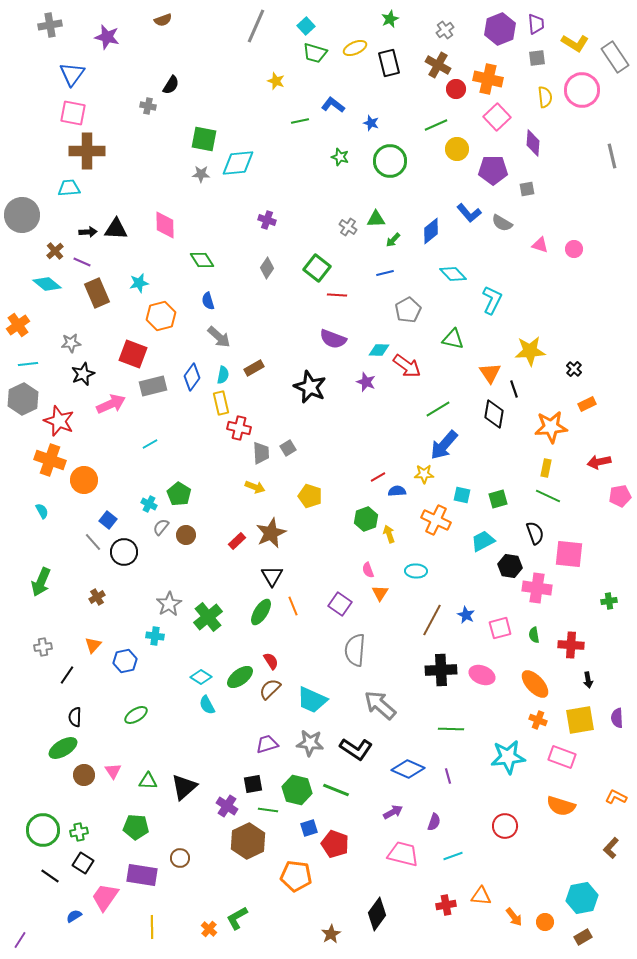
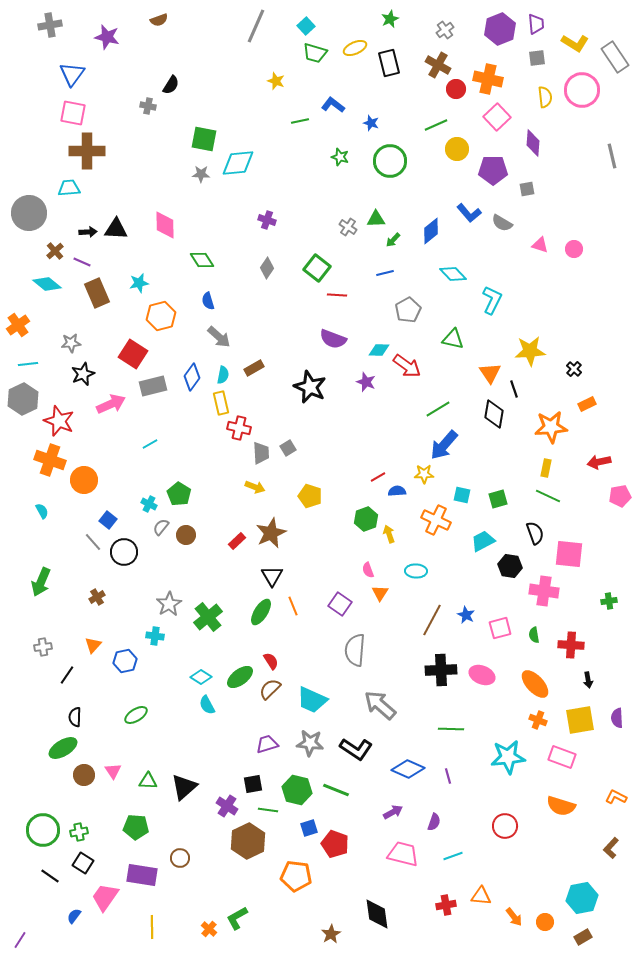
brown semicircle at (163, 20): moved 4 px left
gray circle at (22, 215): moved 7 px right, 2 px up
red square at (133, 354): rotated 12 degrees clockwise
pink cross at (537, 588): moved 7 px right, 3 px down
black diamond at (377, 914): rotated 44 degrees counterclockwise
blue semicircle at (74, 916): rotated 21 degrees counterclockwise
